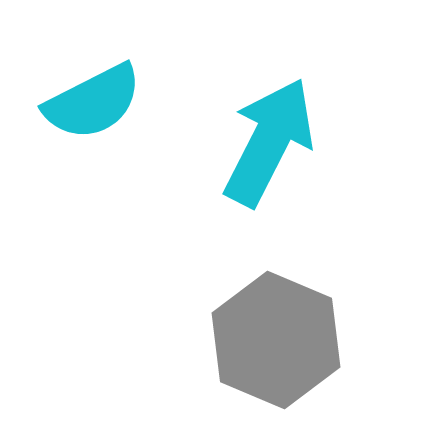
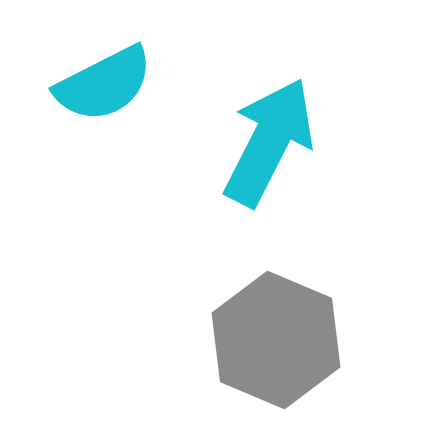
cyan semicircle: moved 11 px right, 18 px up
